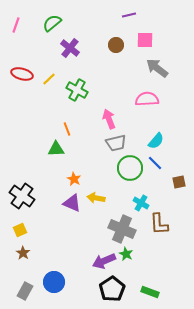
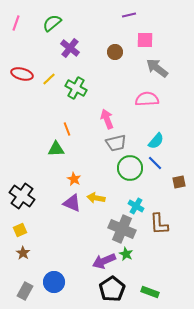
pink line: moved 2 px up
brown circle: moved 1 px left, 7 px down
green cross: moved 1 px left, 2 px up
pink arrow: moved 2 px left
cyan cross: moved 5 px left, 3 px down
